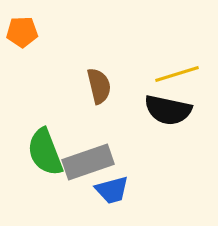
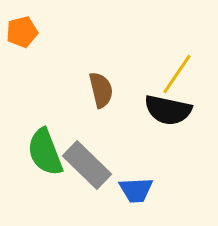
orange pentagon: rotated 12 degrees counterclockwise
yellow line: rotated 39 degrees counterclockwise
brown semicircle: moved 2 px right, 4 px down
gray rectangle: moved 1 px left, 3 px down; rotated 63 degrees clockwise
blue trapezoid: moved 24 px right; rotated 12 degrees clockwise
